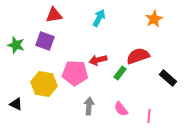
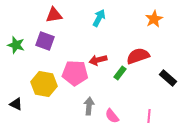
pink semicircle: moved 9 px left, 7 px down
